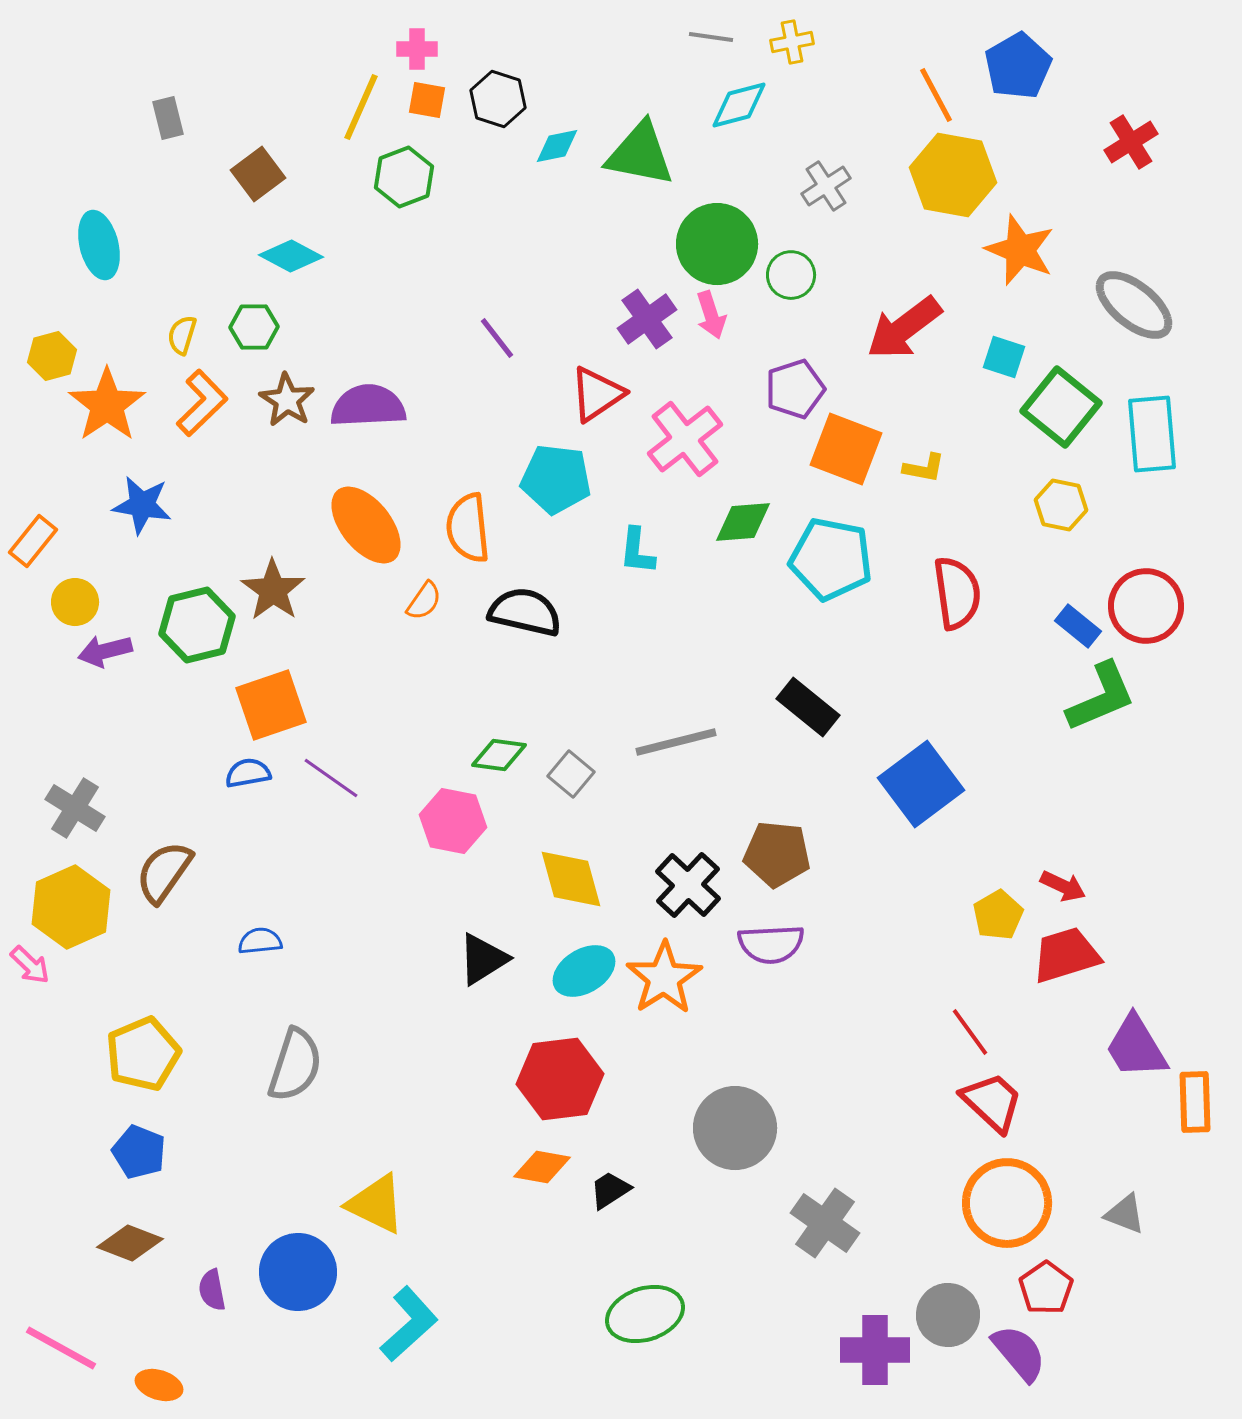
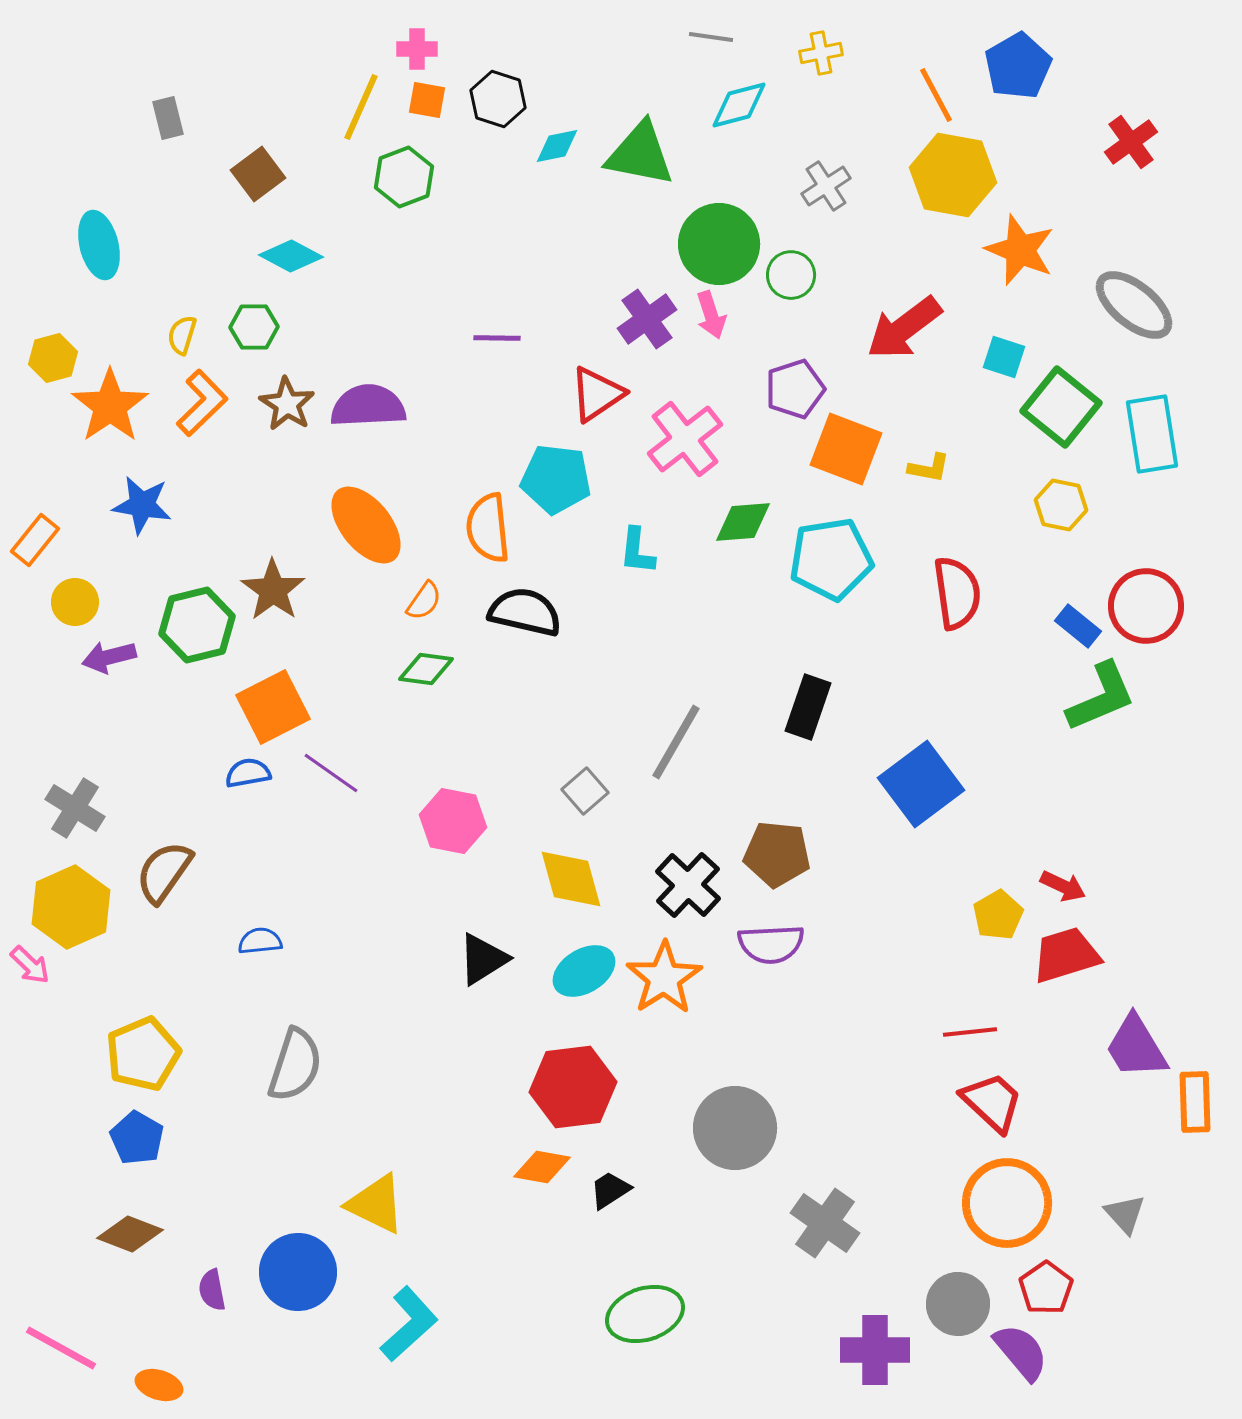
yellow cross at (792, 42): moved 29 px right, 11 px down
red cross at (1131, 142): rotated 4 degrees counterclockwise
green circle at (717, 244): moved 2 px right
purple line at (497, 338): rotated 51 degrees counterclockwise
yellow hexagon at (52, 356): moved 1 px right, 2 px down
brown star at (287, 400): moved 4 px down
orange star at (107, 405): moved 3 px right, 1 px down
cyan rectangle at (1152, 434): rotated 4 degrees counterclockwise
yellow L-shape at (924, 468): moved 5 px right
orange semicircle at (468, 528): moved 20 px right
orange rectangle at (33, 541): moved 2 px right, 1 px up
cyan pentagon at (831, 559): rotated 20 degrees counterclockwise
purple arrow at (105, 651): moved 4 px right, 6 px down
orange square at (271, 705): moved 2 px right, 2 px down; rotated 8 degrees counterclockwise
black rectangle at (808, 707): rotated 70 degrees clockwise
gray line at (676, 742): rotated 46 degrees counterclockwise
green diamond at (499, 755): moved 73 px left, 86 px up
gray square at (571, 774): moved 14 px right, 17 px down; rotated 9 degrees clockwise
purple line at (331, 778): moved 5 px up
red line at (970, 1032): rotated 60 degrees counterclockwise
red hexagon at (560, 1079): moved 13 px right, 8 px down
blue pentagon at (139, 1152): moved 2 px left, 14 px up; rotated 8 degrees clockwise
gray triangle at (1125, 1214): rotated 27 degrees clockwise
brown diamond at (130, 1243): moved 9 px up
gray circle at (948, 1315): moved 10 px right, 11 px up
purple semicircle at (1019, 1353): moved 2 px right, 1 px up
